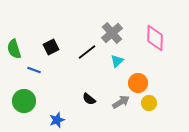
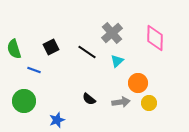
black line: rotated 72 degrees clockwise
gray arrow: rotated 24 degrees clockwise
